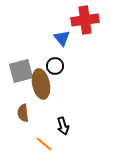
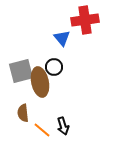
black circle: moved 1 px left, 1 px down
brown ellipse: moved 1 px left, 2 px up
orange line: moved 2 px left, 14 px up
